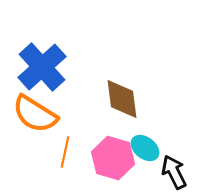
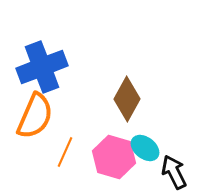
blue cross: rotated 21 degrees clockwise
brown diamond: moved 5 px right; rotated 36 degrees clockwise
orange semicircle: moved 2 px down; rotated 99 degrees counterclockwise
orange line: rotated 12 degrees clockwise
pink hexagon: moved 1 px right, 1 px up
